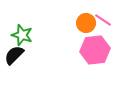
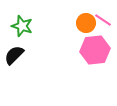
green star: moved 9 px up
